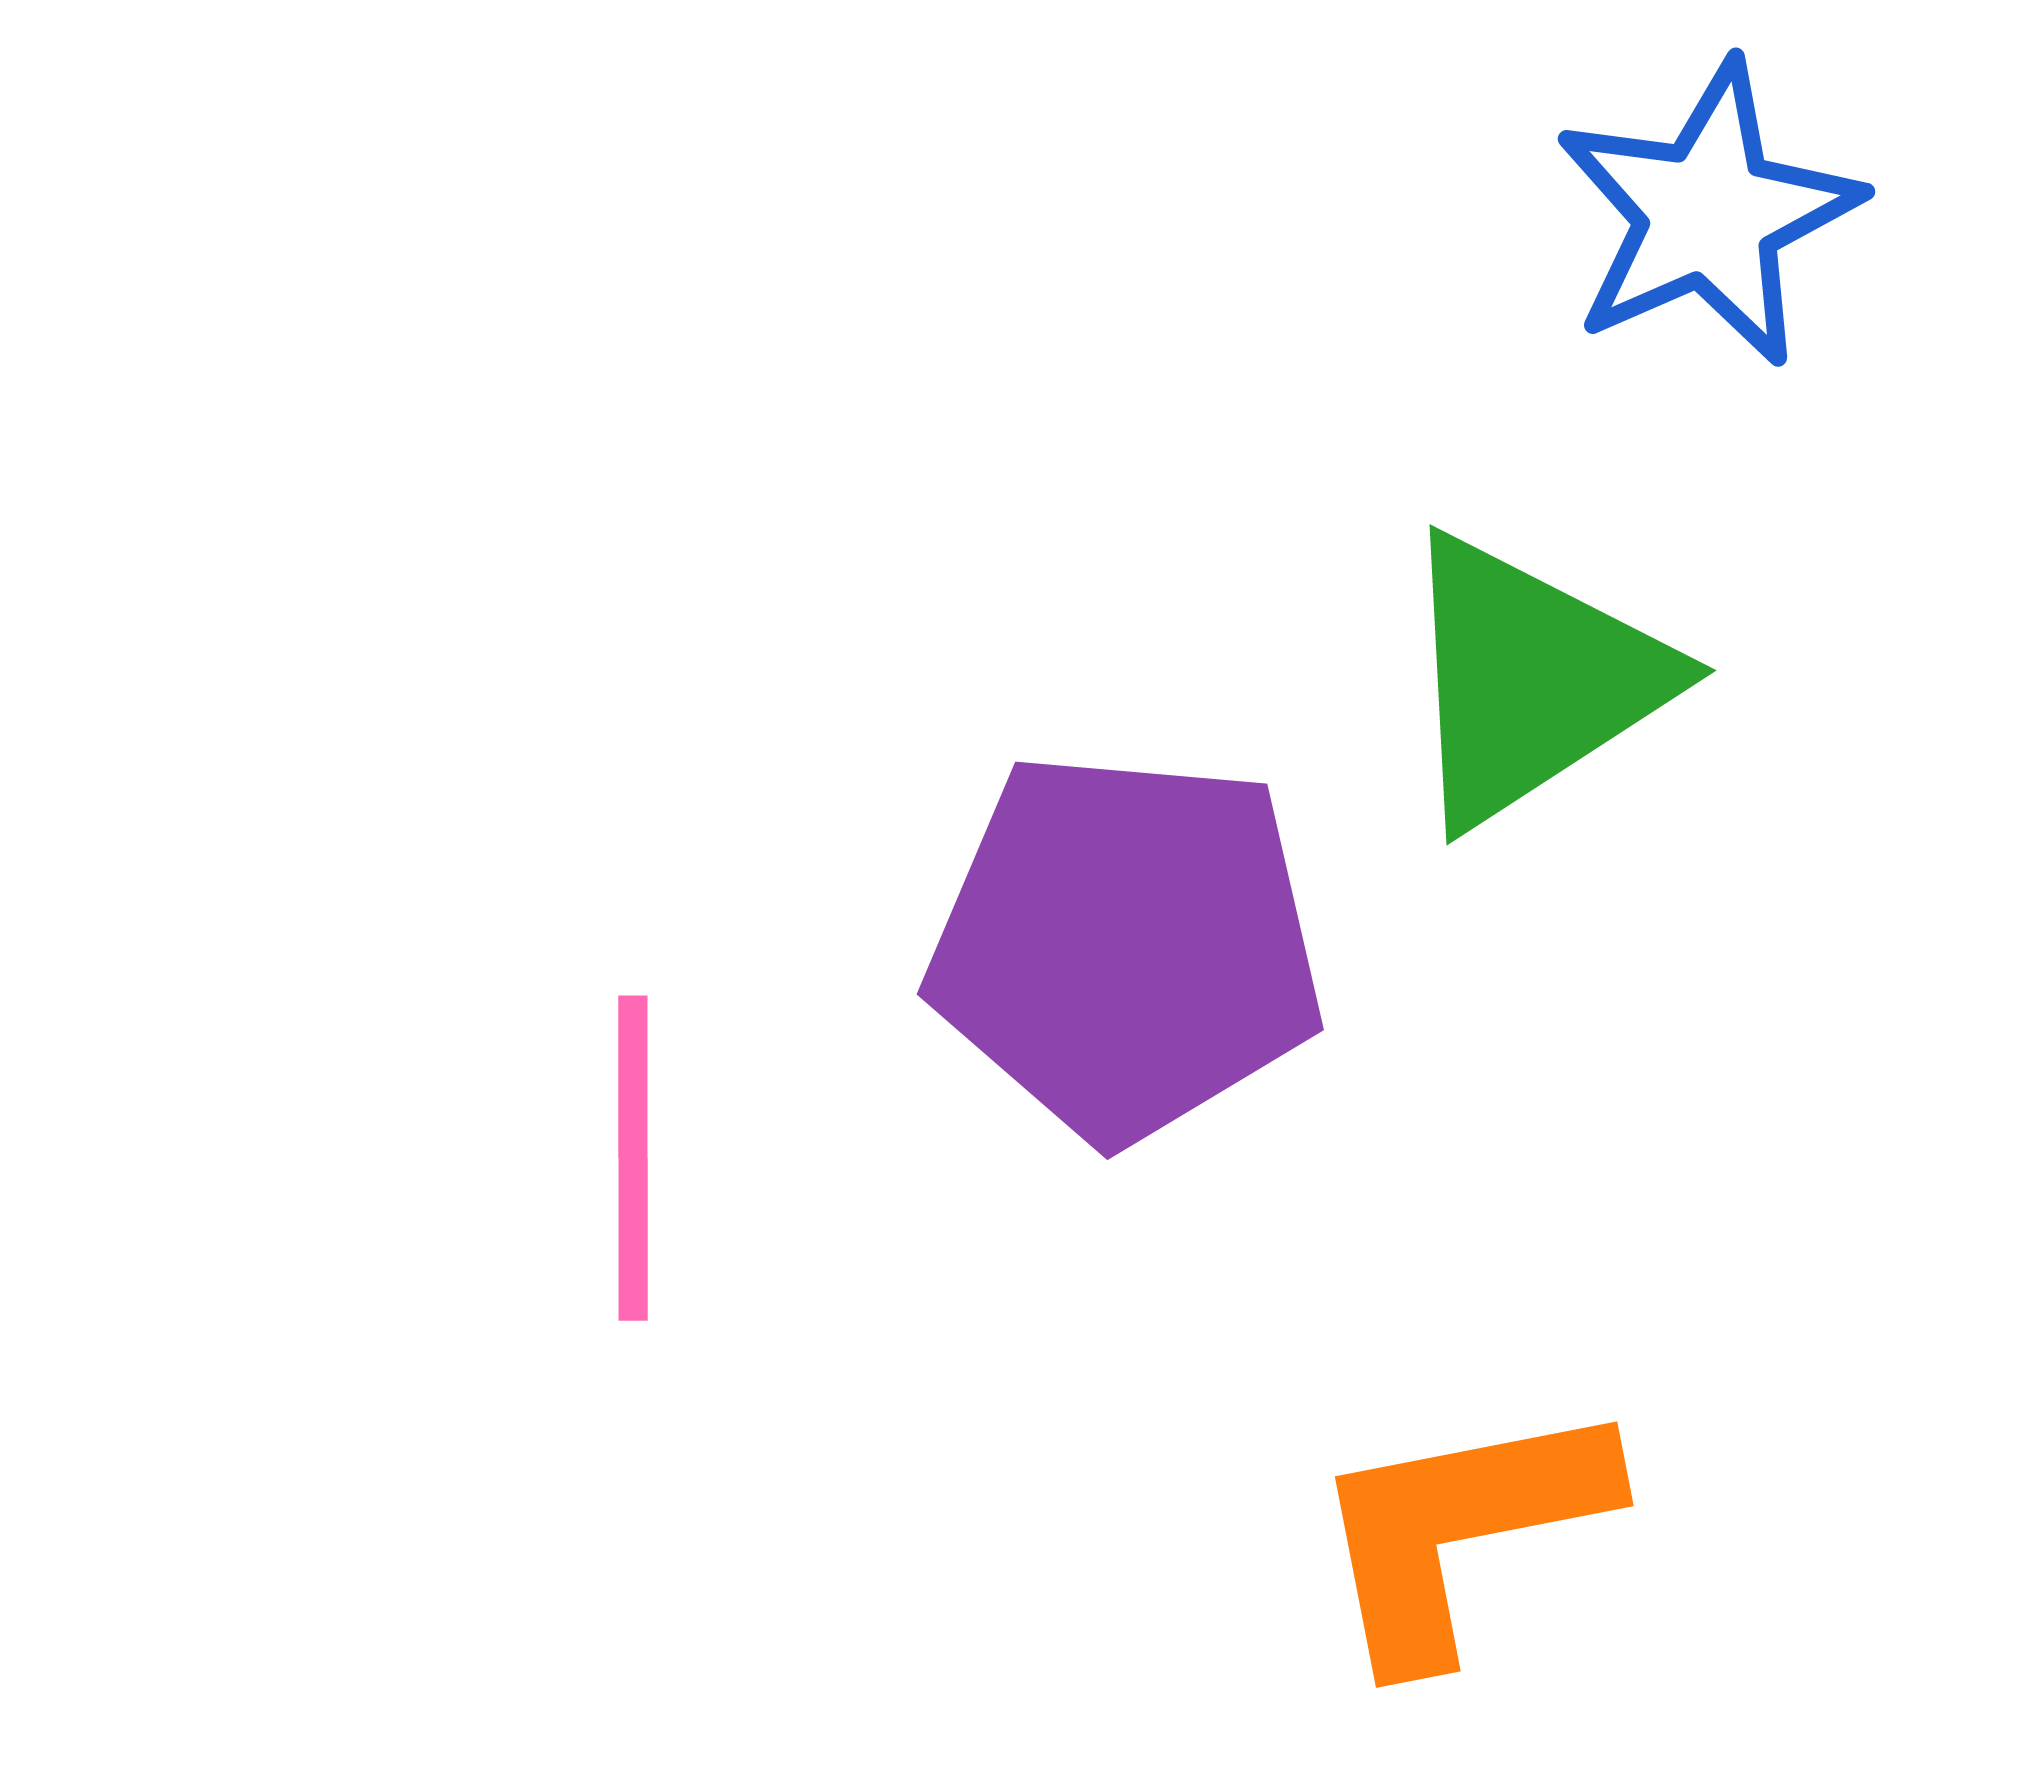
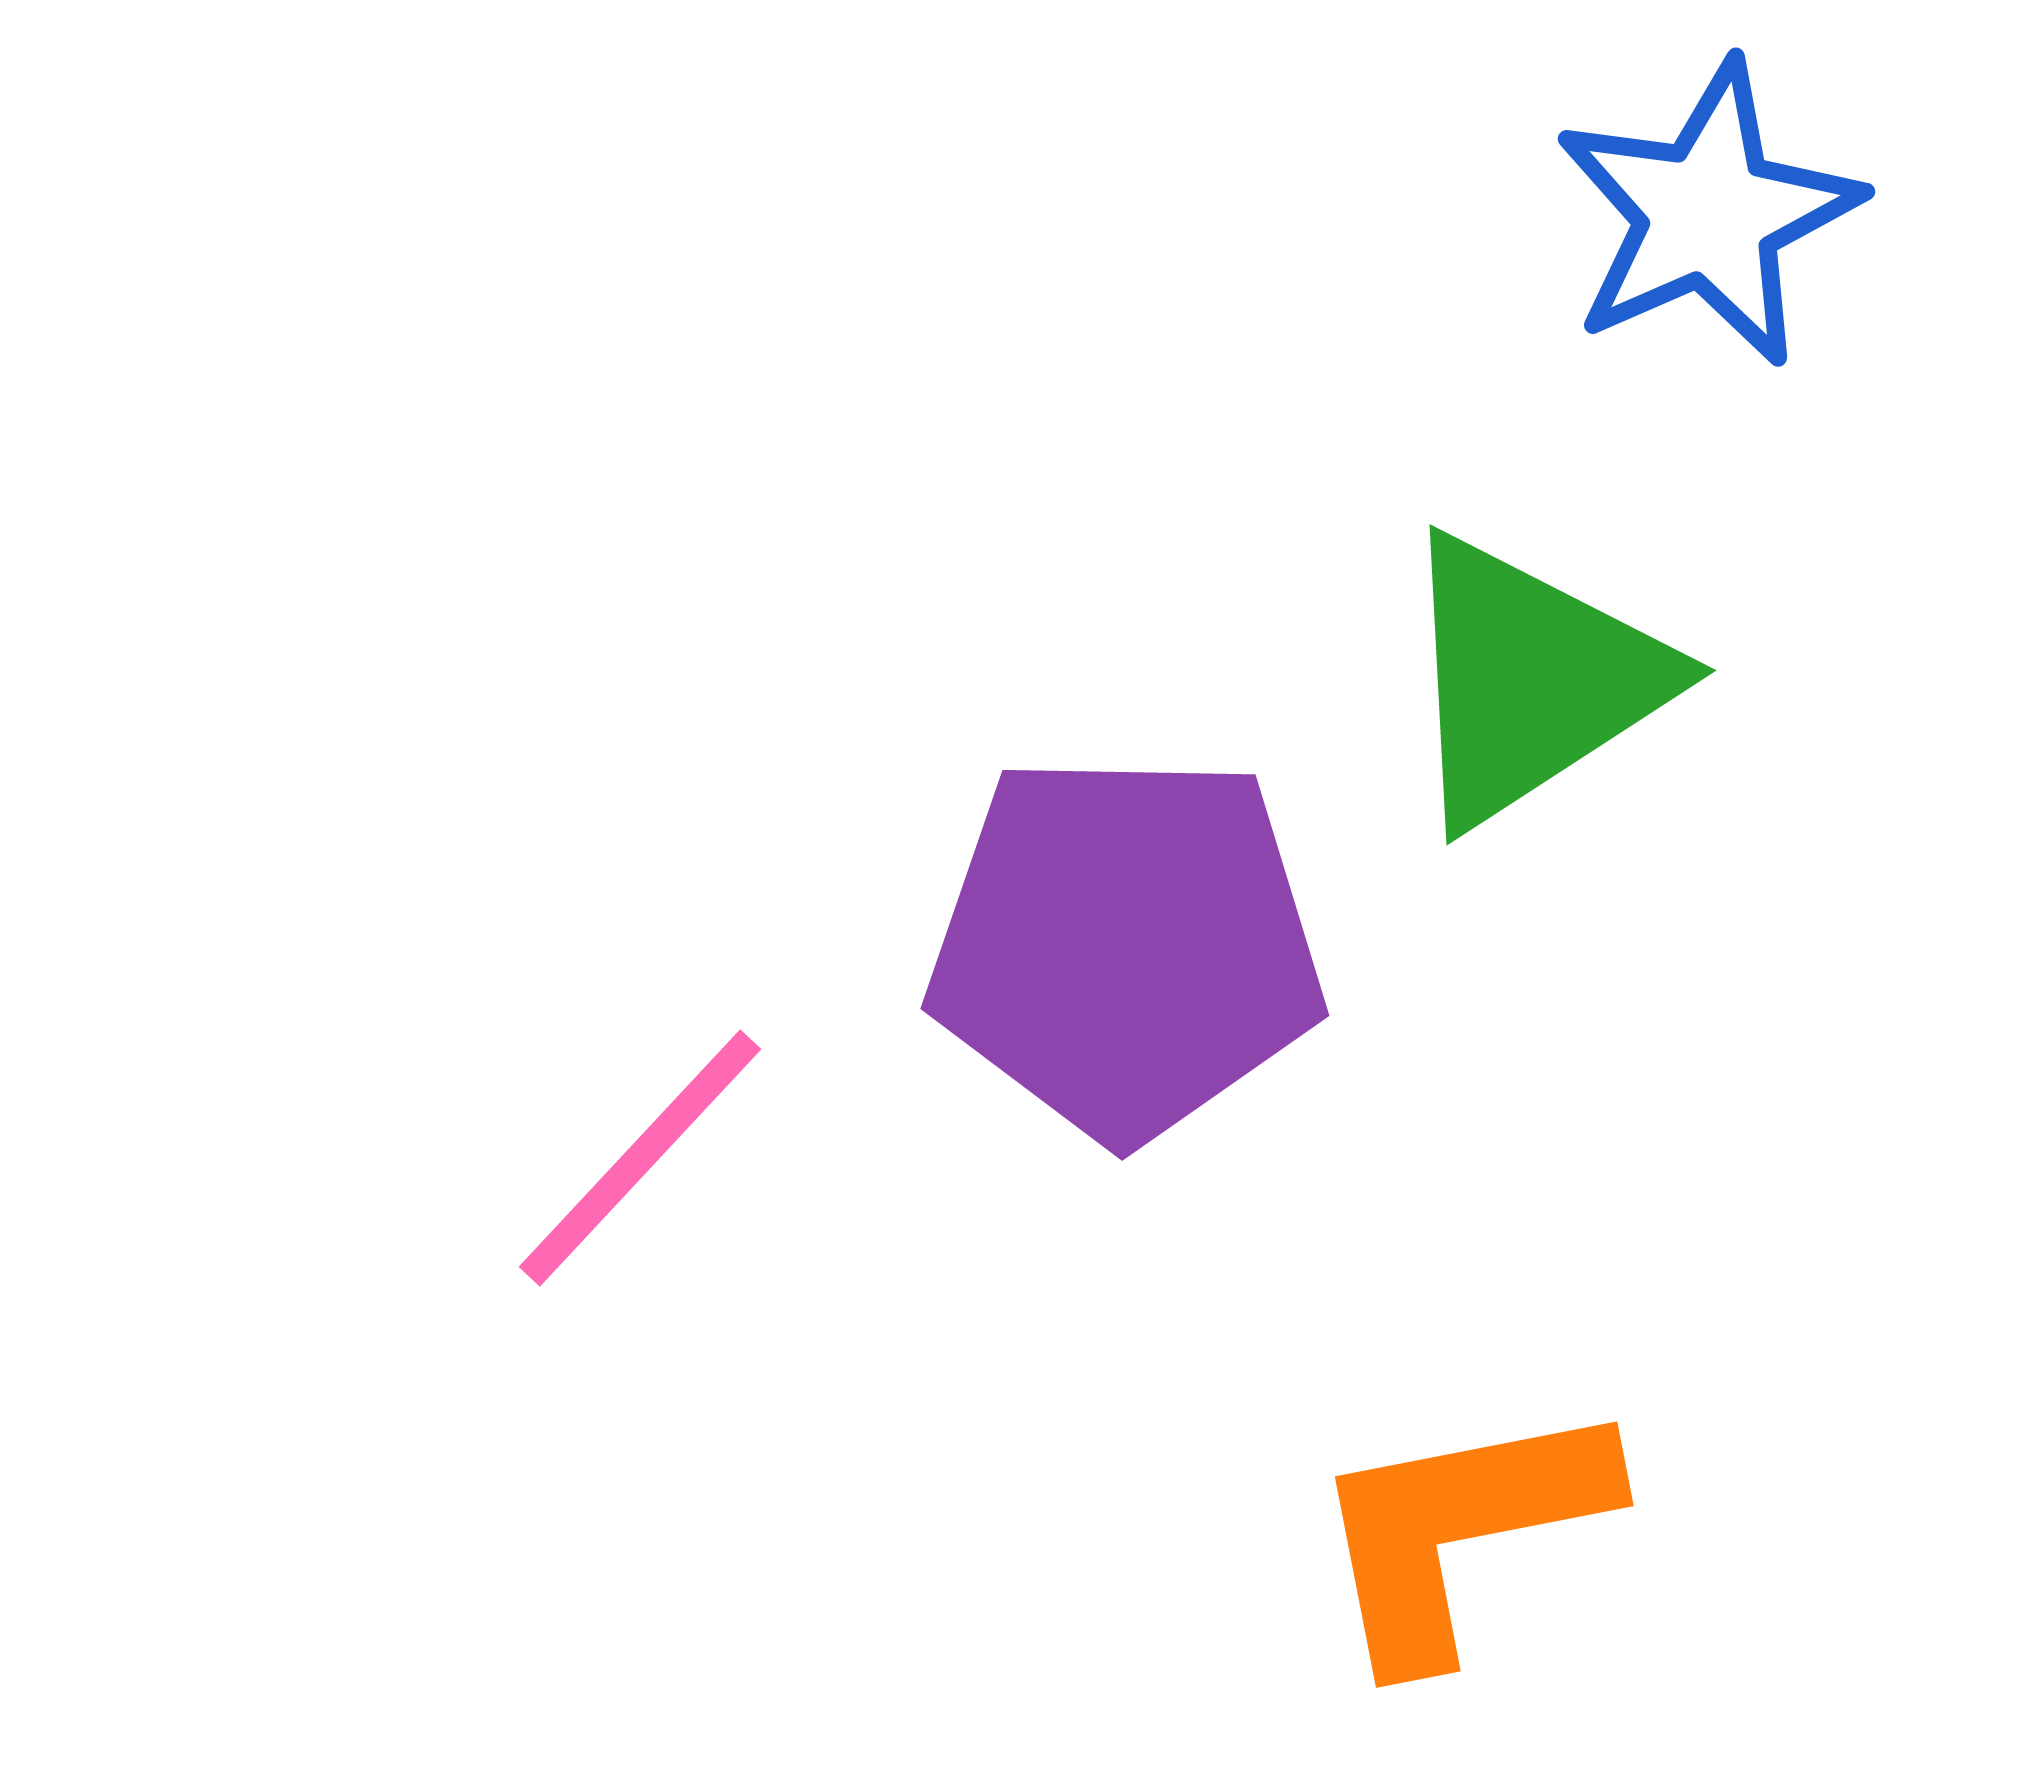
purple pentagon: rotated 4 degrees counterclockwise
pink line: moved 7 px right; rotated 43 degrees clockwise
